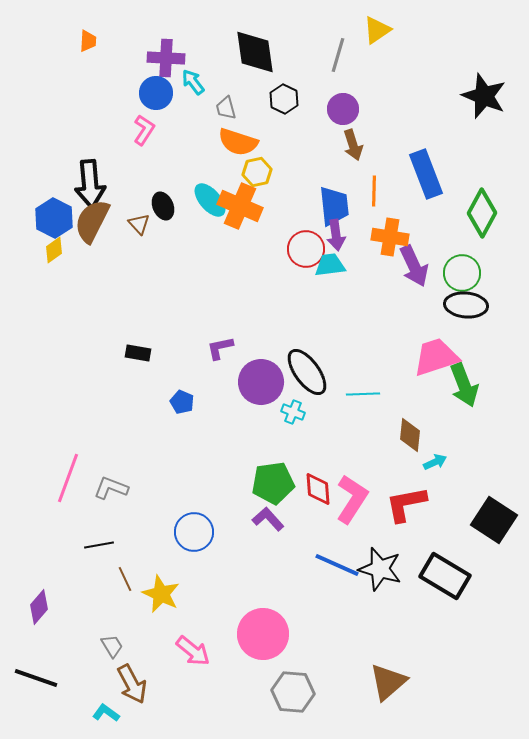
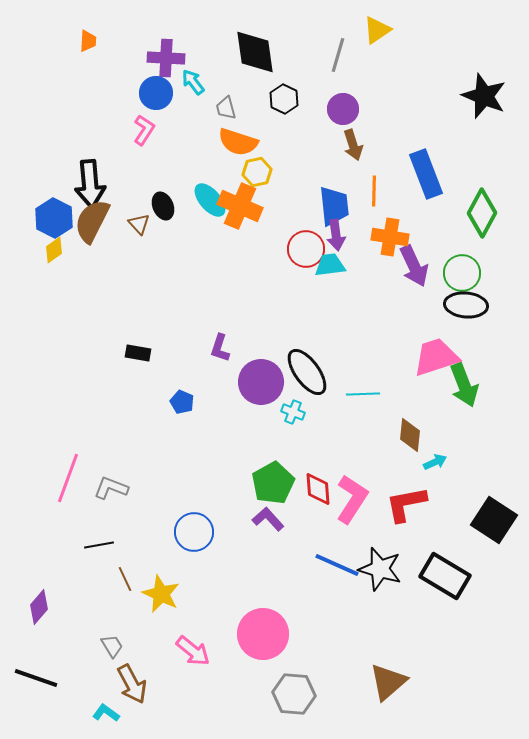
purple L-shape at (220, 348): rotated 60 degrees counterclockwise
green pentagon at (273, 483): rotated 21 degrees counterclockwise
gray hexagon at (293, 692): moved 1 px right, 2 px down
